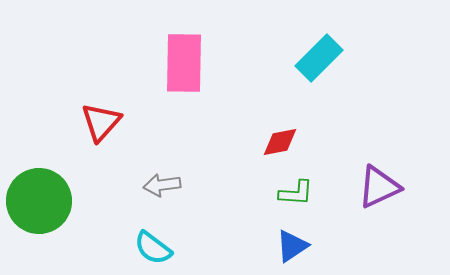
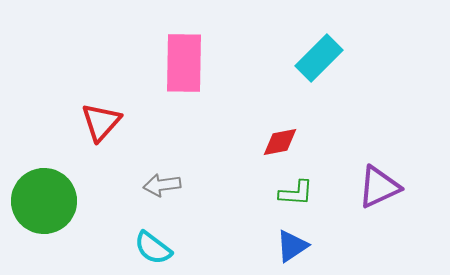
green circle: moved 5 px right
